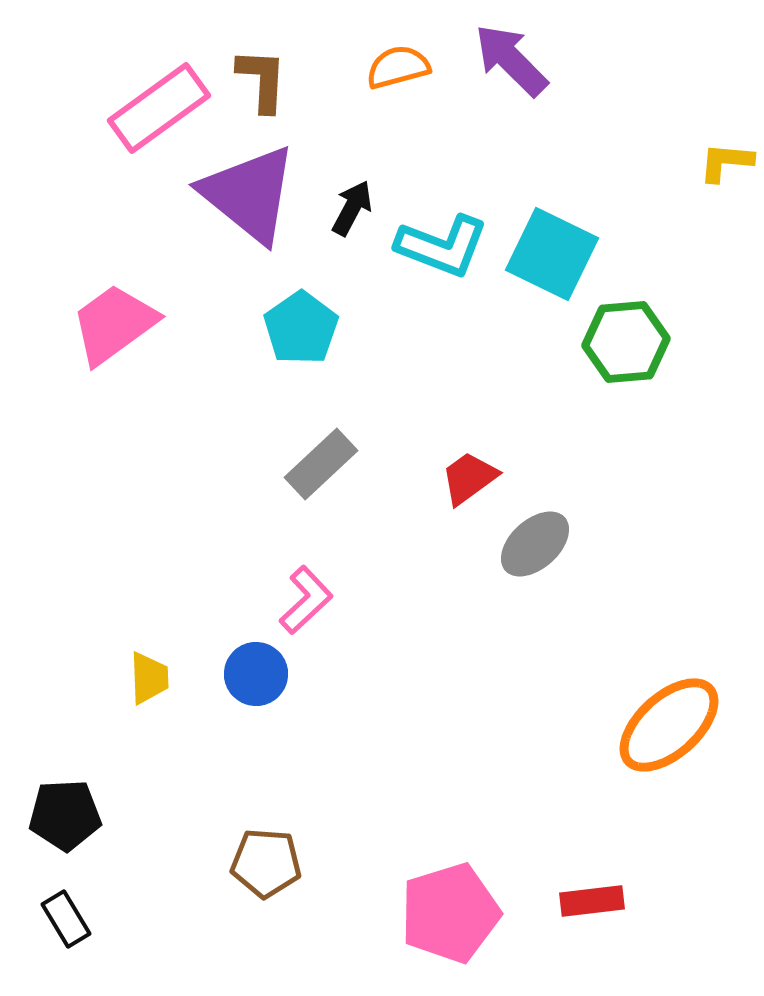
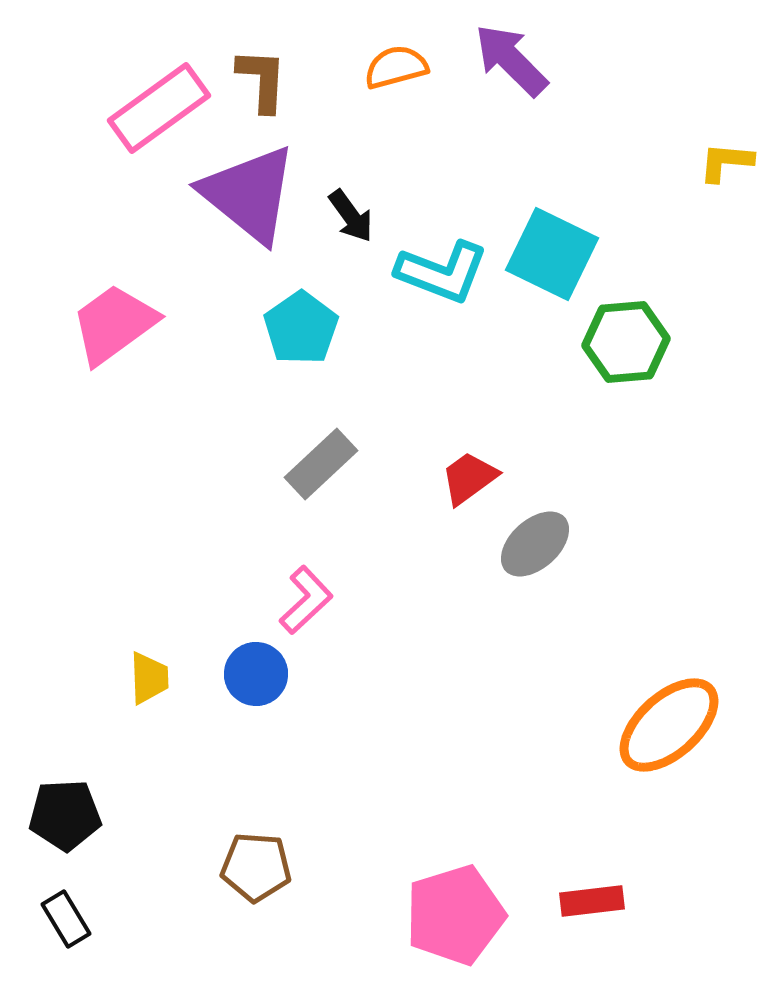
orange semicircle: moved 2 px left
black arrow: moved 1 px left, 8 px down; rotated 116 degrees clockwise
cyan L-shape: moved 26 px down
brown pentagon: moved 10 px left, 4 px down
pink pentagon: moved 5 px right, 2 px down
